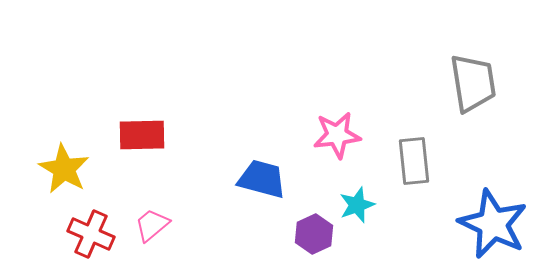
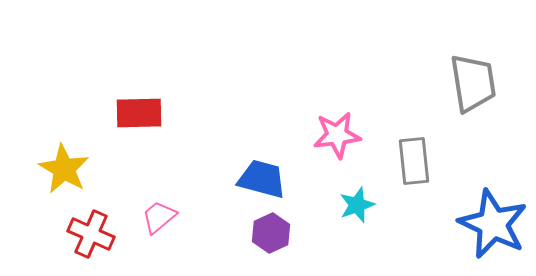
red rectangle: moved 3 px left, 22 px up
pink trapezoid: moved 7 px right, 8 px up
purple hexagon: moved 43 px left, 1 px up
